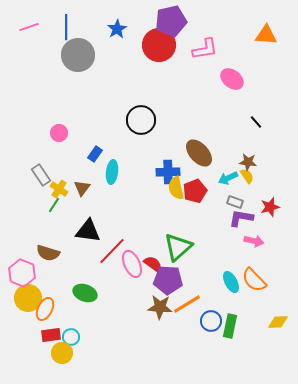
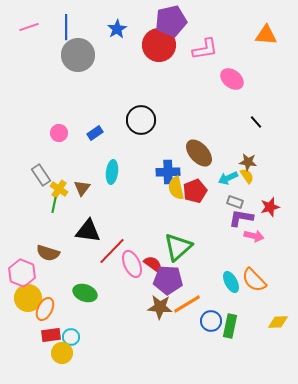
blue rectangle at (95, 154): moved 21 px up; rotated 21 degrees clockwise
green line at (54, 205): rotated 21 degrees counterclockwise
pink arrow at (254, 241): moved 5 px up
